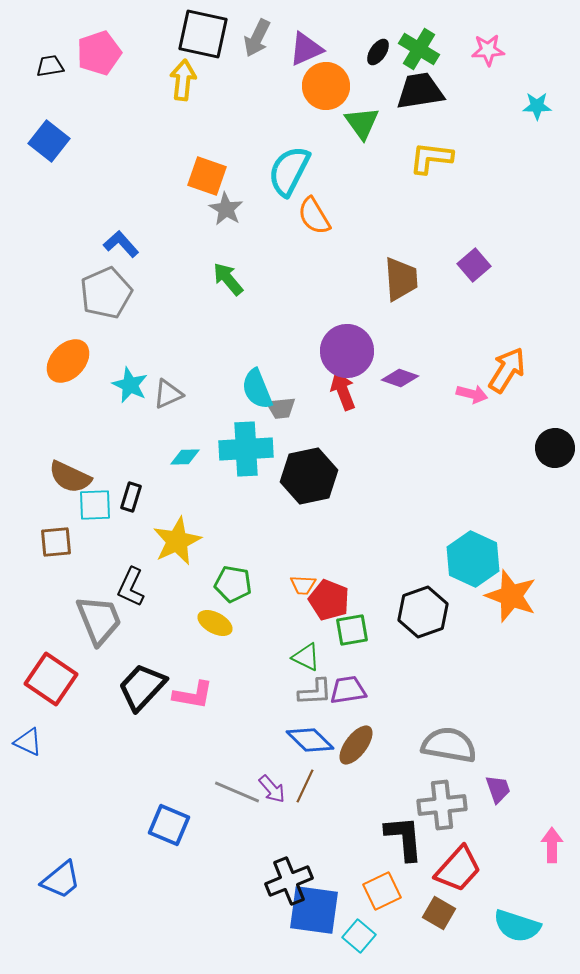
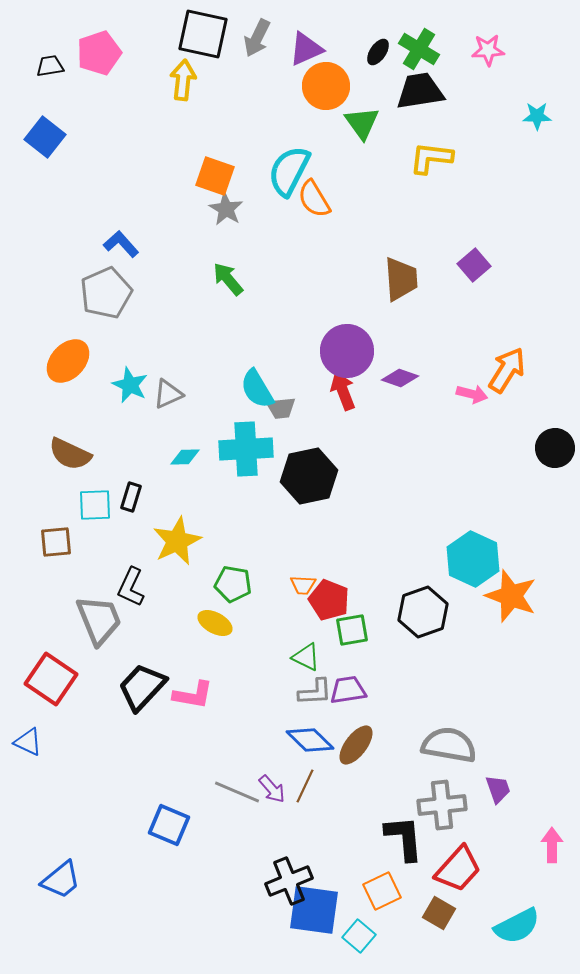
cyan star at (537, 106): moved 10 px down
blue square at (49, 141): moved 4 px left, 4 px up
orange square at (207, 176): moved 8 px right
orange semicircle at (314, 216): moved 17 px up
cyan semicircle at (257, 389): rotated 9 degrees counterclockwise
brown semicircle at (70, 477): moved 23 px up
cyan semicircle at (517, 926): rotated 45 degrees counterclockwise
